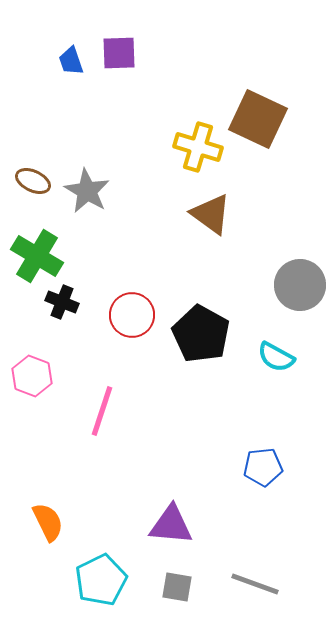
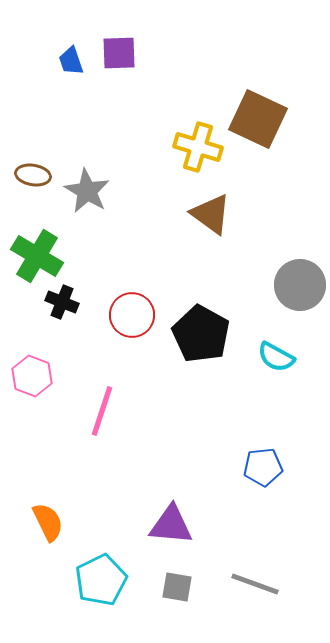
brown ellipse: moved 6 px up; rotated 16 degrees counterclockwise
